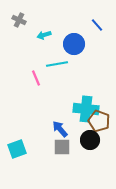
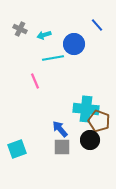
gray cross: moved 1 px right, 9 px down
cyan line: moved 4 px left, 6 px up
pink line: moved 1 px left, 3 px down
